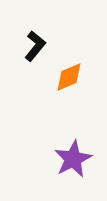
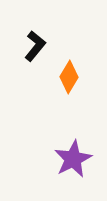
orange diamond: rotated 36 degrees counterclockwise
